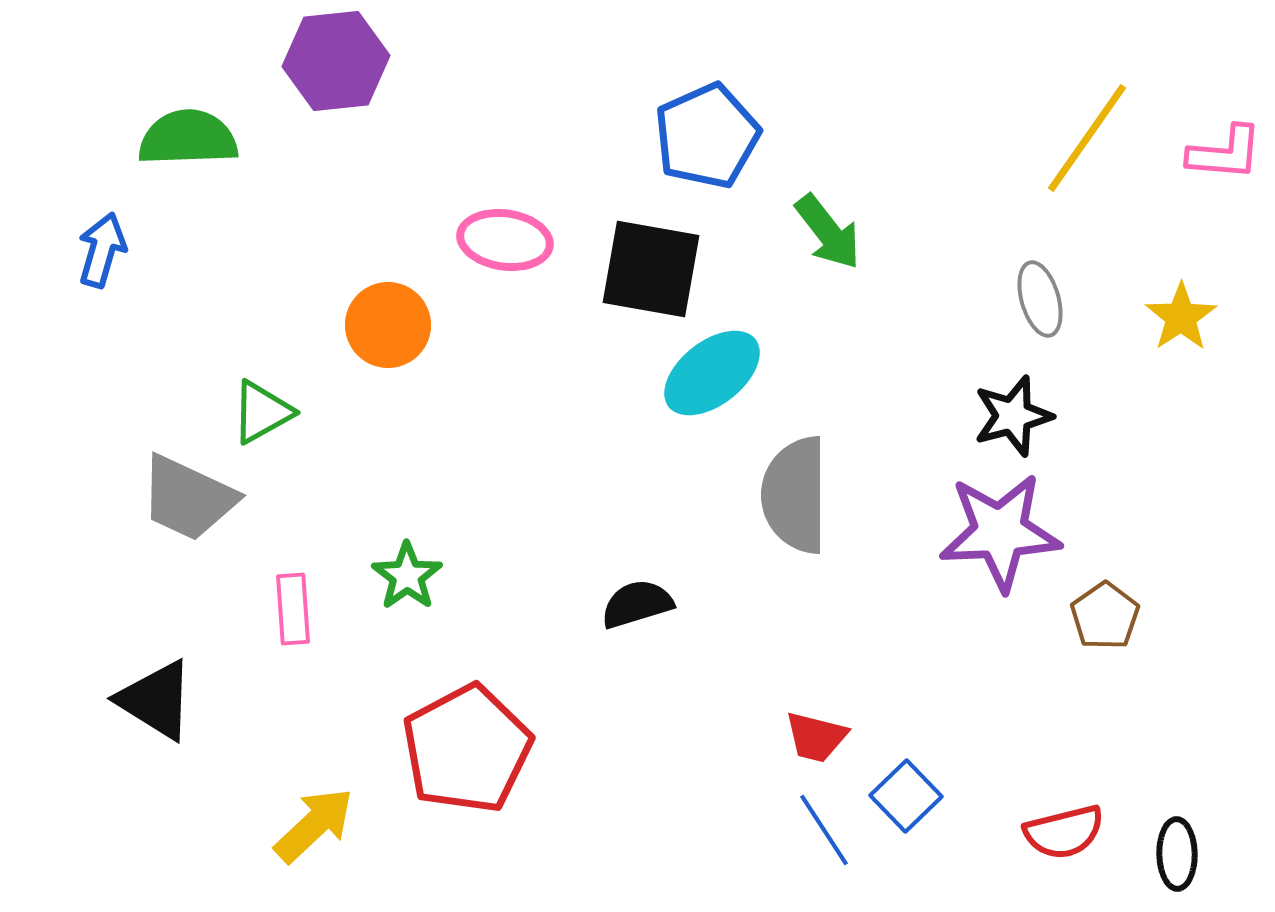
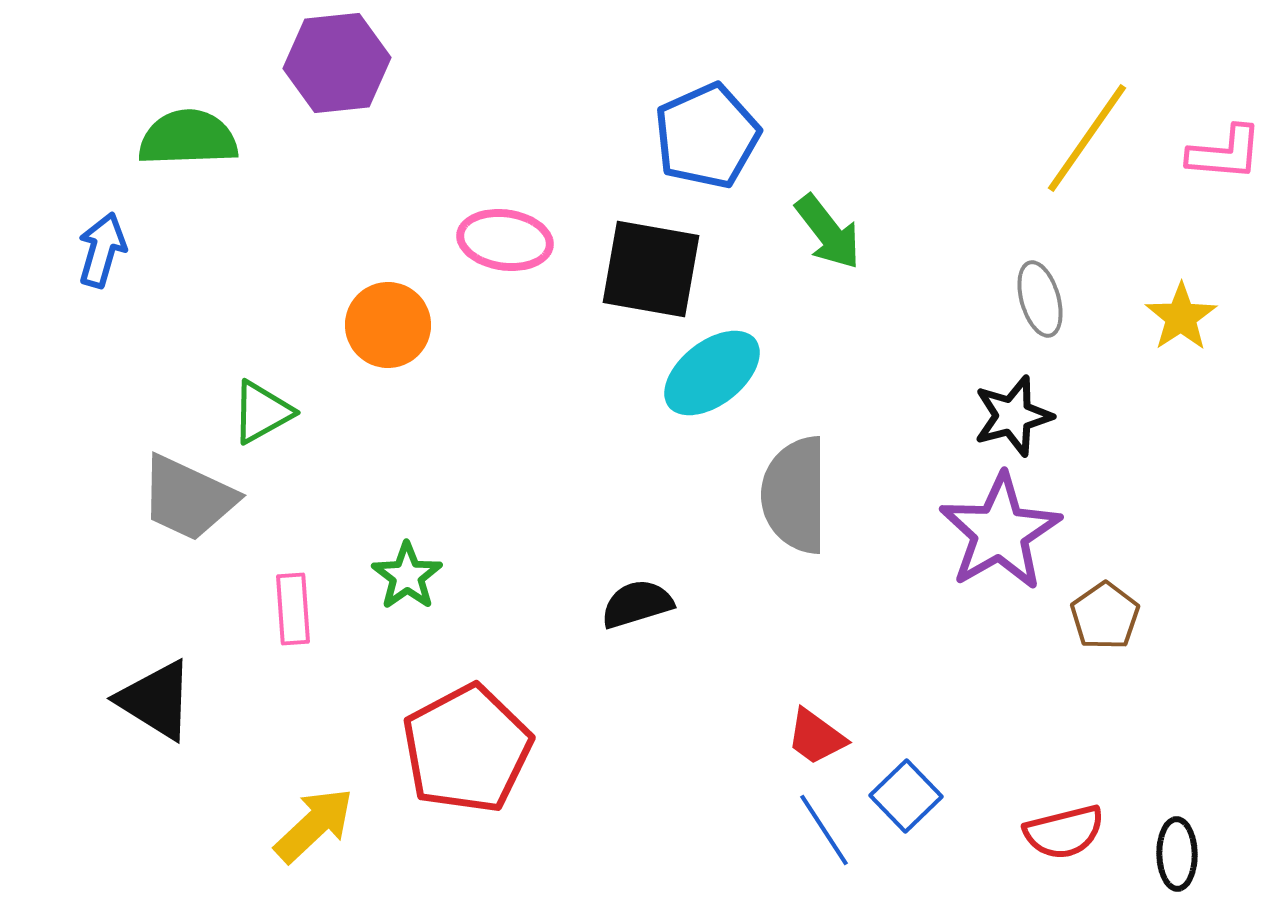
purple hexagon: moved 1 px right, 2 px down
purple star: rotated 27 degrees counterclockwise
red trapezoid: rotated 22 degrees clockwise
